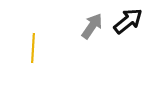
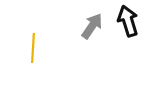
black arrow: rotated 68 degrees counterclockwise
